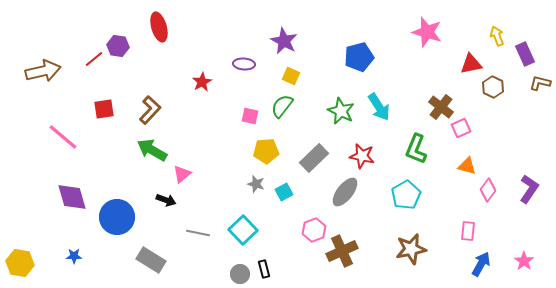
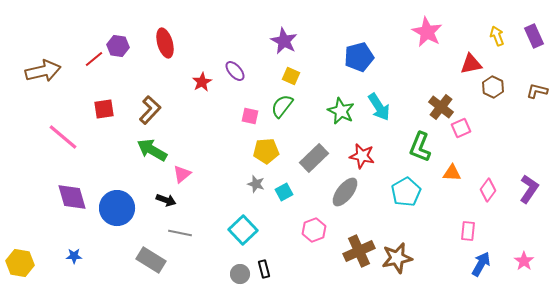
red ellipse at (159, 27): moved 6 px right, 16 px down
pink star at (427, 32): rotated 12 degrees clockwise
purple rectangle at (525, 54): moved 9 px right, 18 px up
purple ellipse at (244, 64): moved 9 px left, 7 px down; rotated 45 degrees clockwise
brown L-shape at (540, 83): moved 3 px left, 8 px down
green L-shape at (416, 149): moved 4 px right, 2 px up
orange triangle at (467, 166): moved 15 px left, 7 px down; rotated 12 degrees counterclockwise
cyan pentagon at (406, 195): moved 3 px up
blue circle at (117, 217): moved 9 px up
gray line at (198, 233): moved 18 px left
brown star at (411, 249): moved 14 px left, 9 px down
brown cross at (342, 251): moved 17 px right
